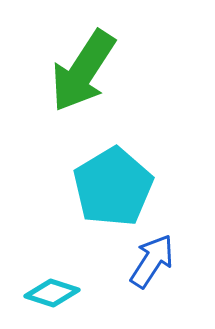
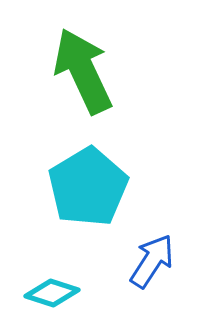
green arrow: rotated 122 degrees clockwise
cyan pentagon: moved 25 px left
